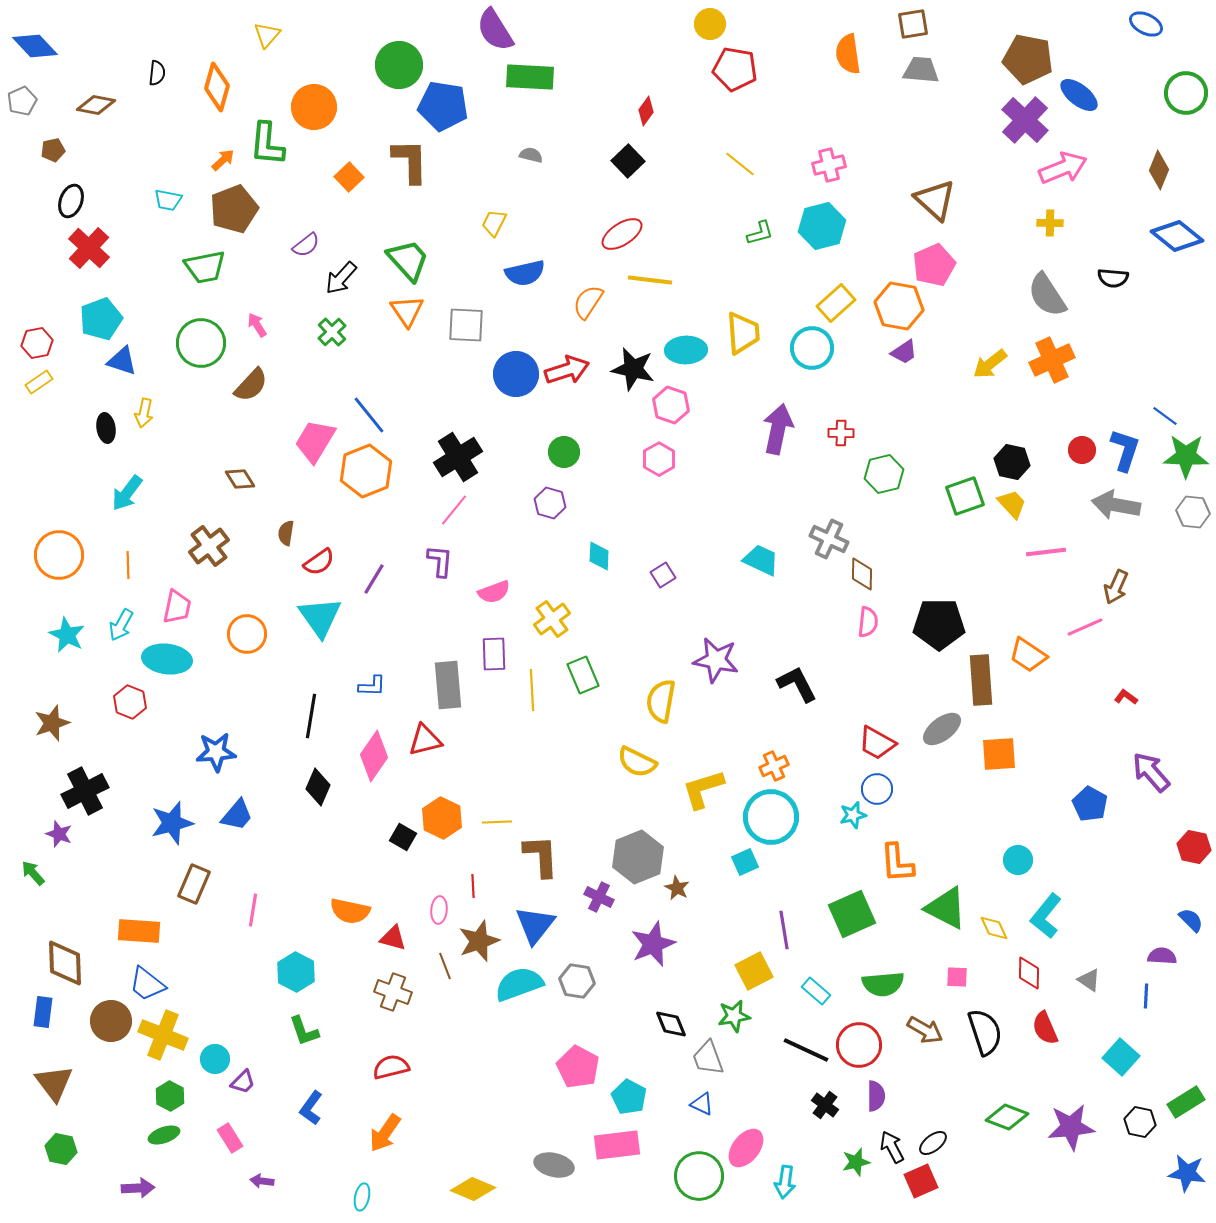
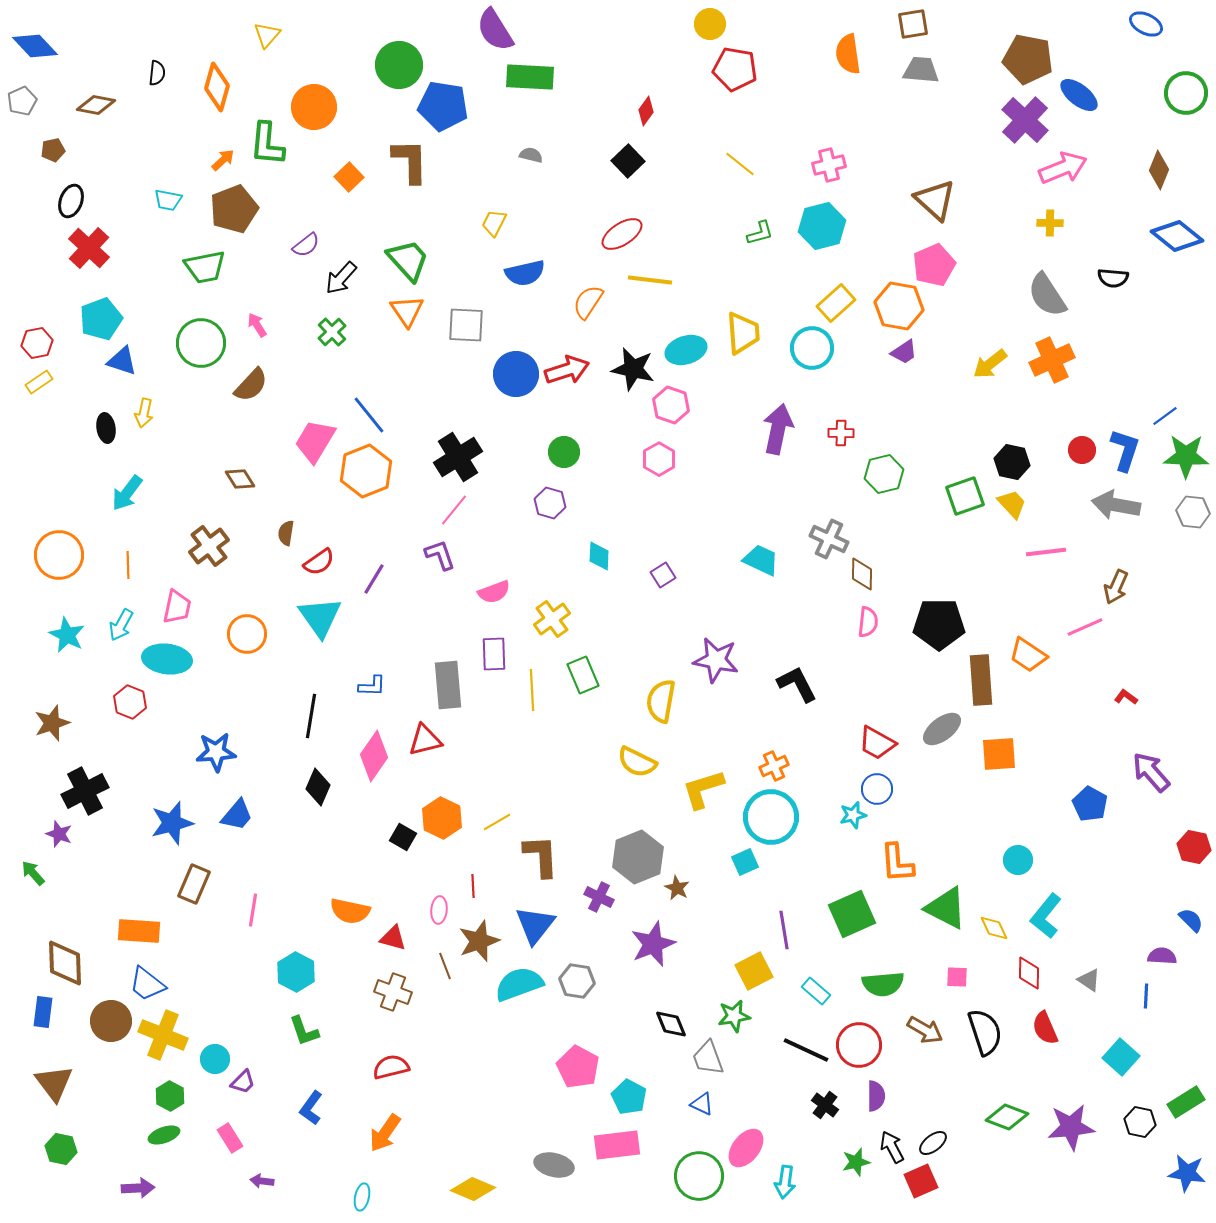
cyan ellipse at (686, 350): rotated 15 degrees counterclockwise
blue line at (1165, 416): rotated 72 degrees counterclockwise
purple L-shape at (440, 561): moved 6 px up; rotated 24 degrees counterclockwise
yellow line at (497, 822): rotated 28 degrees counterclockwise
